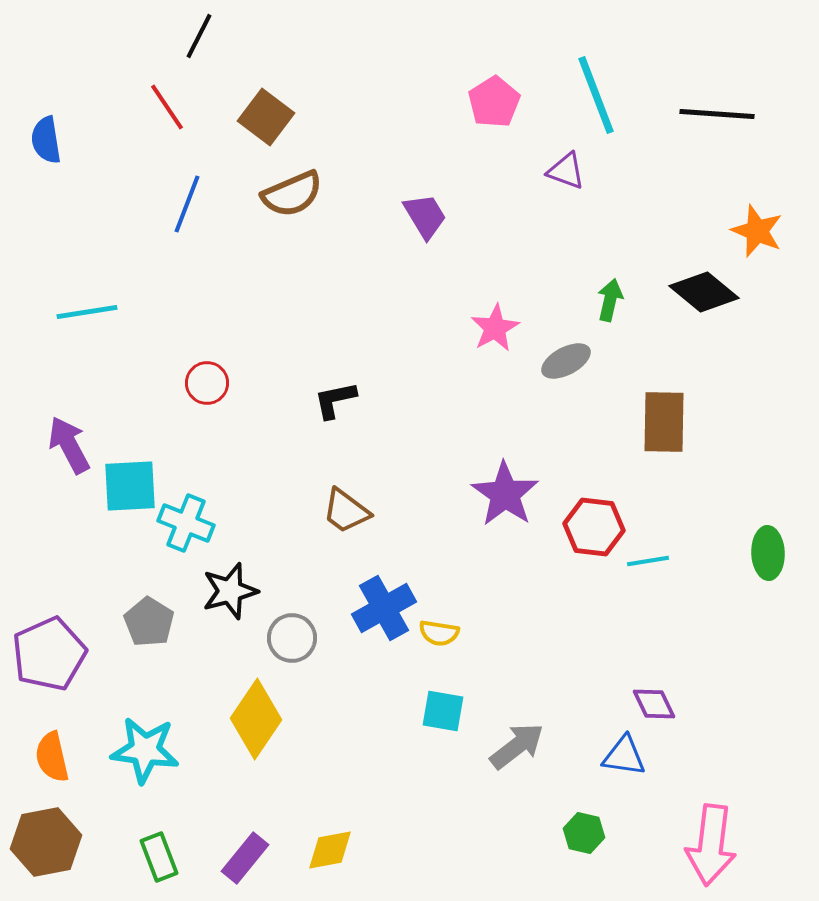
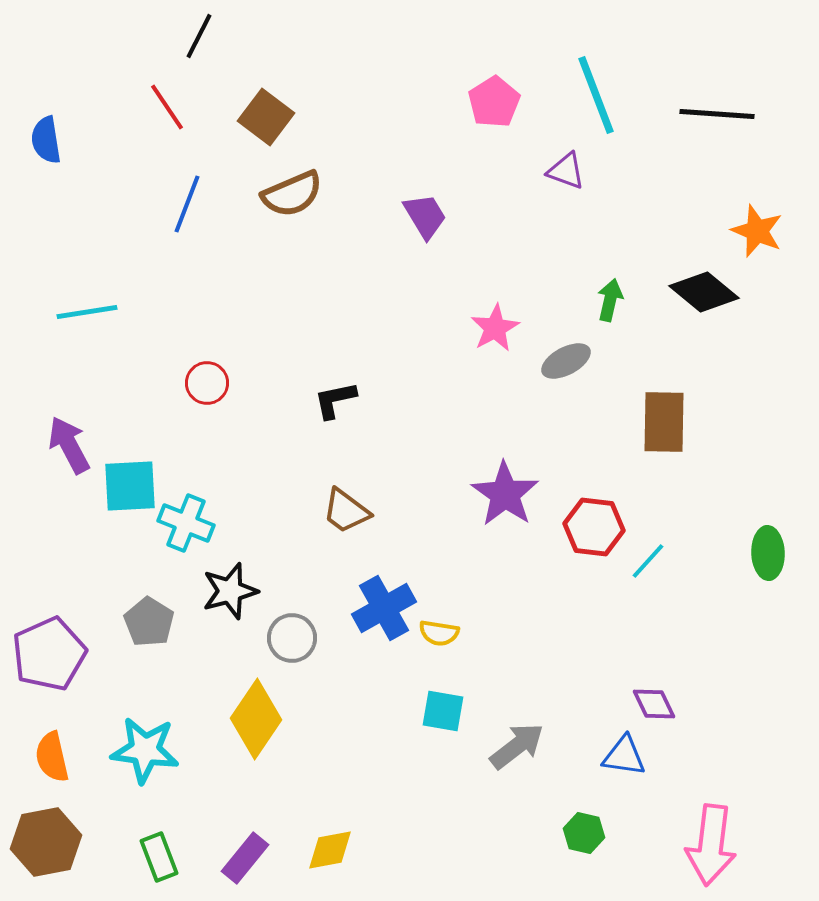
cyan line at (648, 561): rotated 39 degrees counterclockwise
